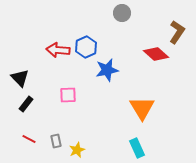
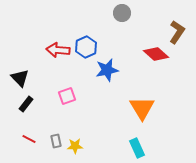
pink square: moved 1 px left, 1 px down; rotated 18 degrees counterclockwise
yellow star: moved 2 px left, 4 px up; rotated 21 degrees clockwise
